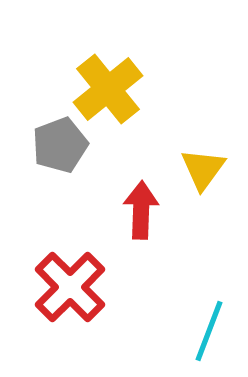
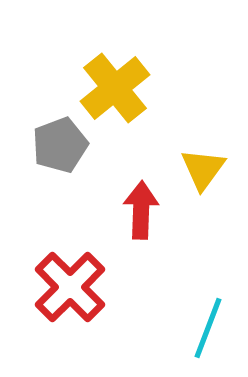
yellow cross: moved 7 px right, 1 px up
cyan line: moved 1 px left, 3 px up
